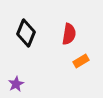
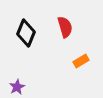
red semicircle: moved 4 px left, 7 px up; rotated 25 degrees counterclockwise
purple star: moved 1 px right, 3 px down
